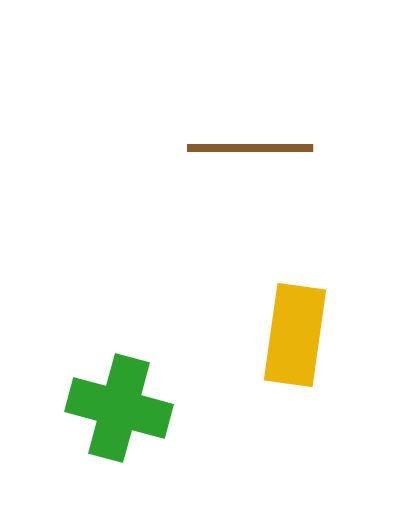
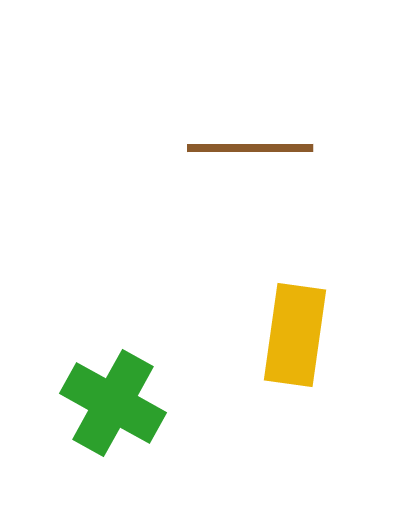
green cross: moved 6 px left, 5 px up; rotated 14 degrees clockwise
